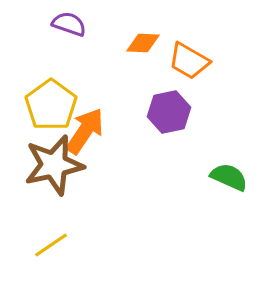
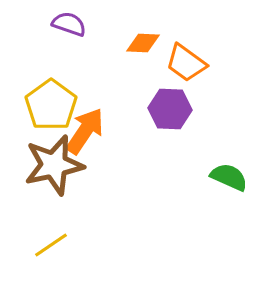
orange trapezoid: moved 3 px left, 2 px down; rotated 6 degrees clockwise
purple hexagon: moved 1 px right, 3 px up; rotated 15 degrees clockwise
